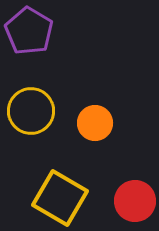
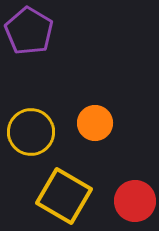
yellow circle: moved 21 px down
yellow square: moved 4 px right, 2 px up
